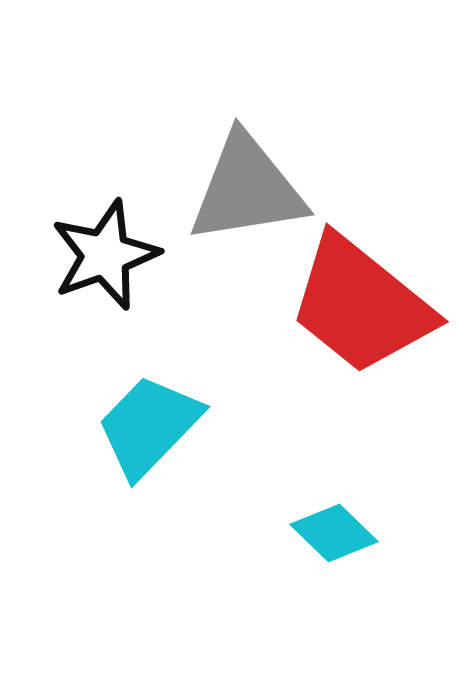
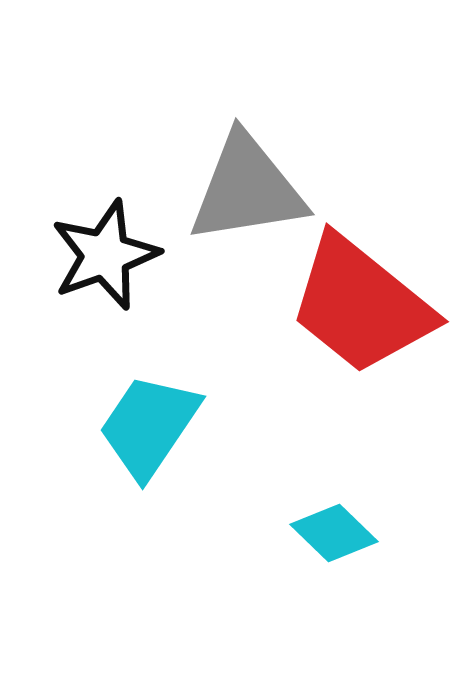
cyan trapezoid: rotated 10 degrees counterclockwise
